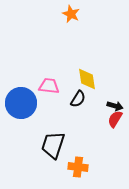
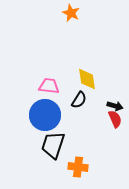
orange star: moved 1 px up
black semicircle: moved 1 px right, 1 px down
blue circle: moved 24 px right, 12 px down
red semicircle: rotated 126 degrees clockwise
